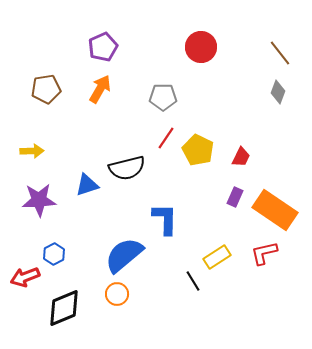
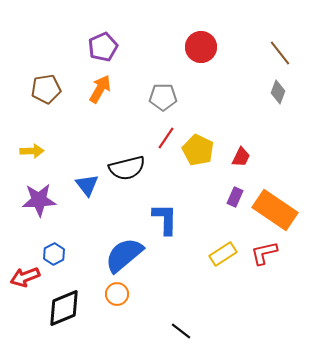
blue triangle: rotated 50 degrees counterclockwise
yellow rectangle: moved 6 px right, 3 px up
black line: moved 12 px left, 50 px down; rotated 20 degrees counterclockwise
